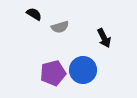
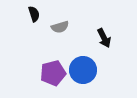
black semicircle: rotated 42 degrees clockwise
